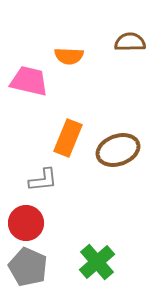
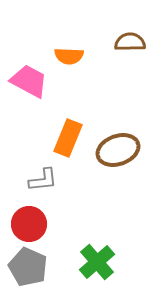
pink trapezoid: rotated 15 degrees clockwise
red circle: moved 3 px right, 1 px down
